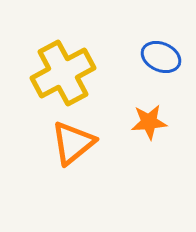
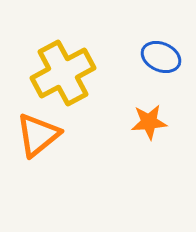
orange triangle: moved 35 px left, 8 px up
